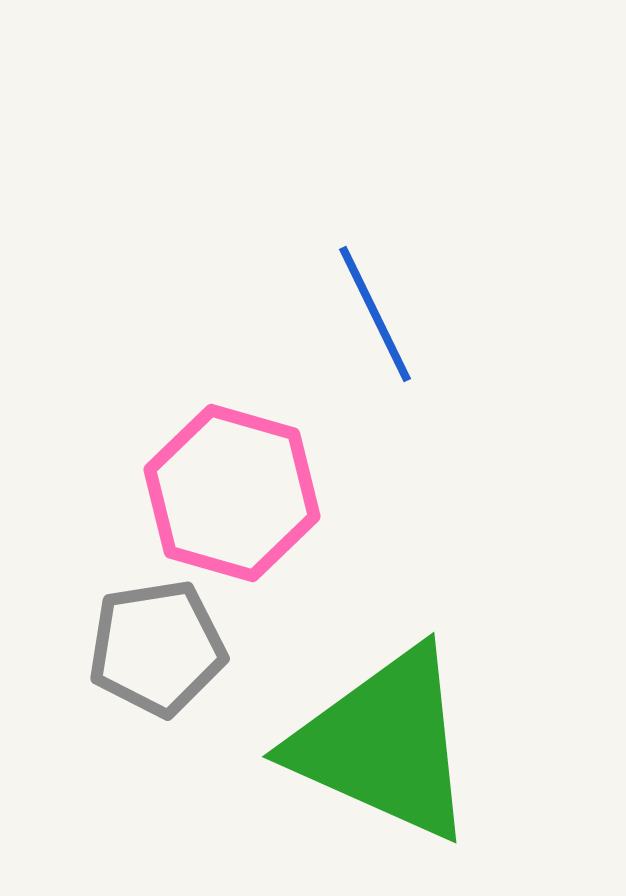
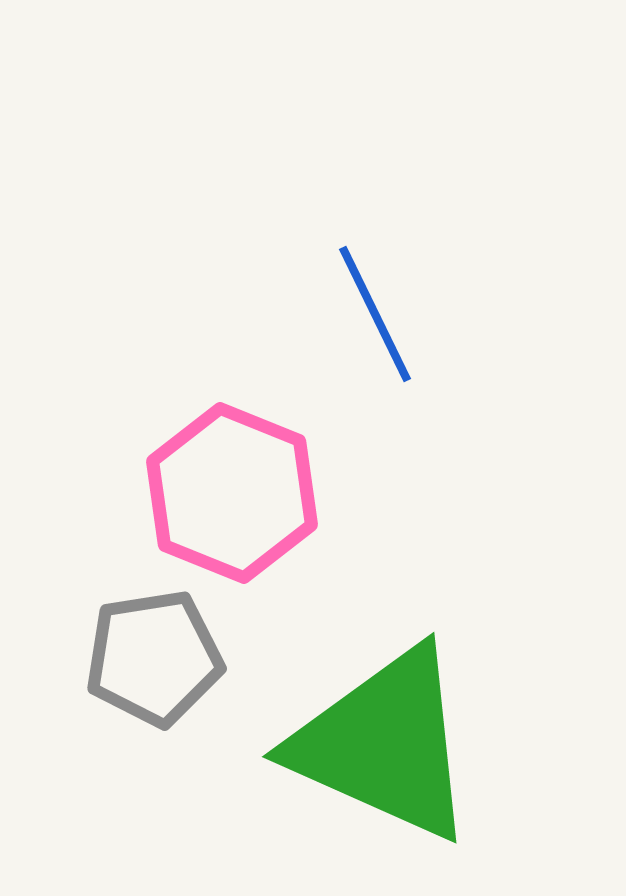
pink hexagon: rotated 6 degrees clockwise
gray pentagon: moved 3 px left, 10 px down
